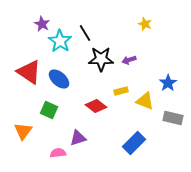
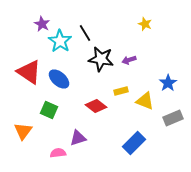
black star: rotated 10 degrees clockwise
gray rectangle: rotated 36 degrees counterclockwise
